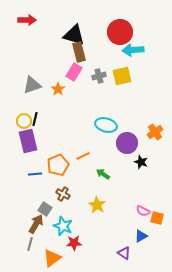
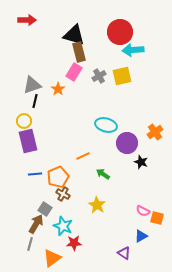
gray cross: rotated 16 degrees counterclockwise
black line: moved 18 px up
orange pentagon: moved 12 px down
